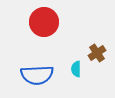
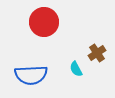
cyan semicircle: rotated 28 degrees counterclockwise
blue semicircle: moved 6 px left
